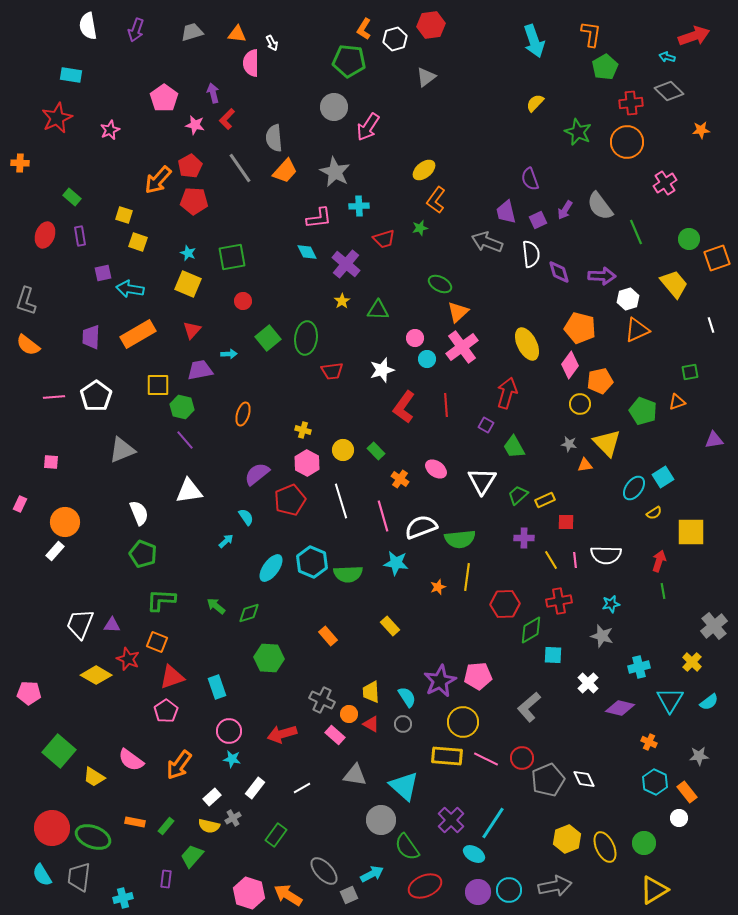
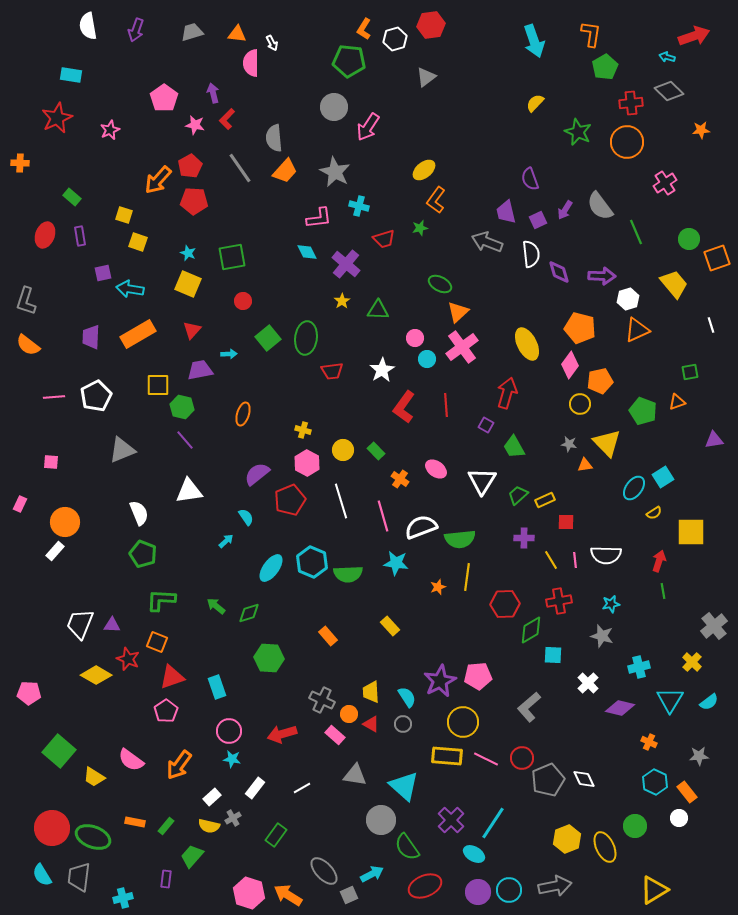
cyan cross at (359, 206): rotated 18 degrees clockwise
white star at (382, 370): rotated 15 degrees counterclockwise
white pentagon at (96, 396): rotated 8 degrees clockwise
green circle at (644, 843): moved 9 px left, 17 px up
